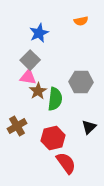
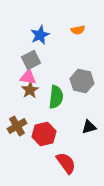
orange semicircle: moved 3 px left, 9 px down
blue star: moved 1 px right, 2 px down
gray square: moved 1 px right; rotated 18 degrees clockwise
gray hexagon: moved 1 px right, 1 px up; rotated 10 degrees clockwise
brown star: moved 8 px left, 1 px up
green semicircle: moved 1 px right, 2 px up
black triangle: rotated 28 degrees clockwise
red hexagon: moved 9 px left, 4 px up
